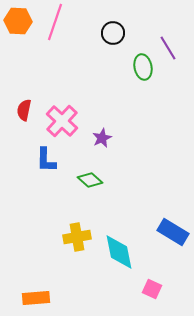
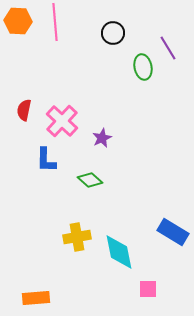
pink line: rotated 24 degrees counterclockwise
pink square: moved 4 px left; rotated 24 degrees counterclockwise
